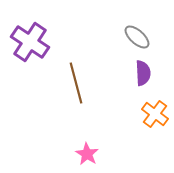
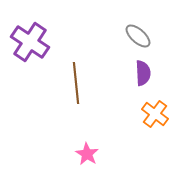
gray ellipse: moved 1 px right, 1 px up
brown line: rotated 9 degrees clockwise
